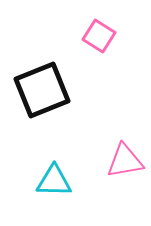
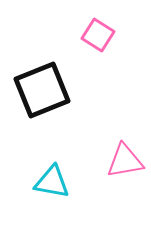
pink square: moved 1 px left, 1 px up
cyan triangle: moved 2 px left, 1 px down; rotated 9 degrees clockwise
